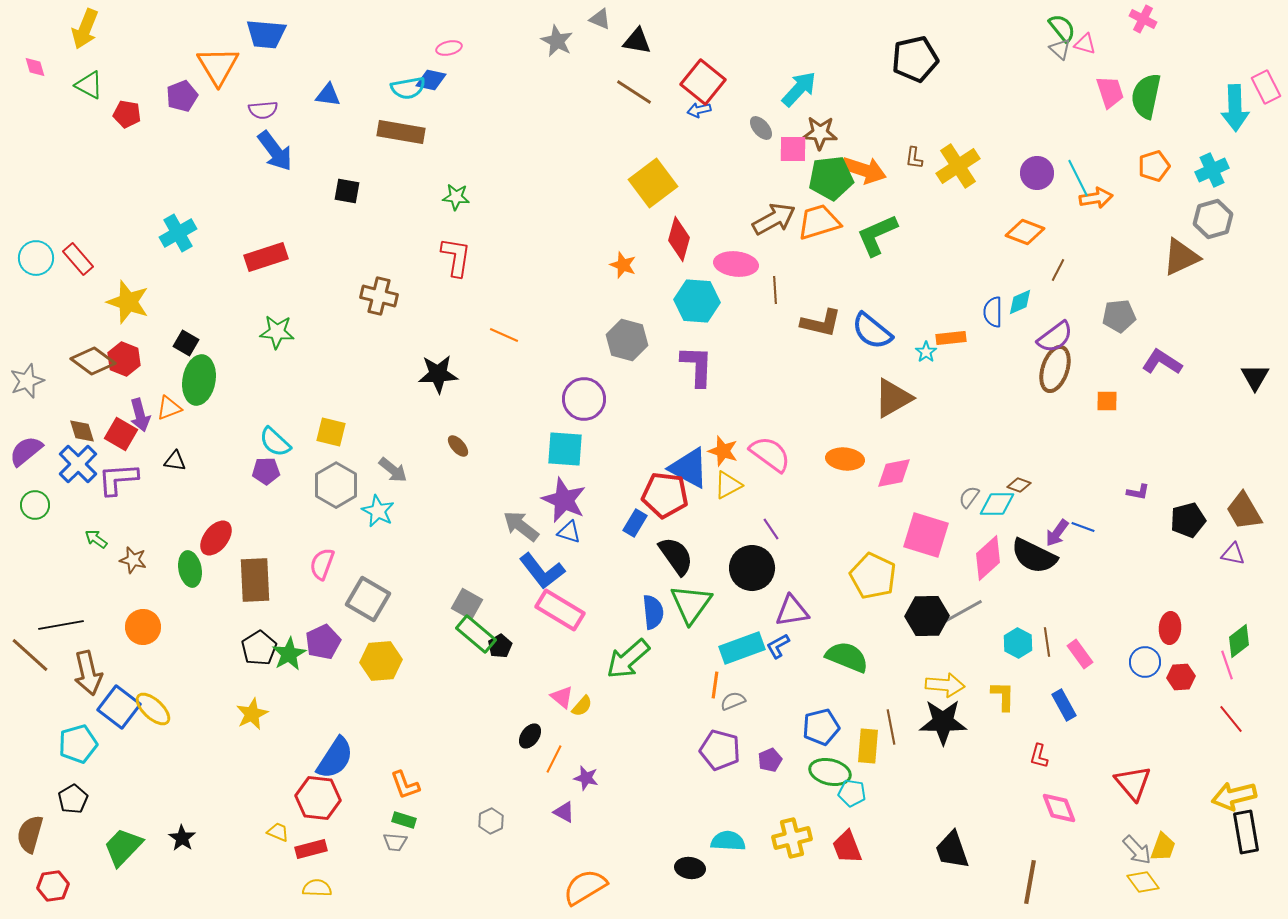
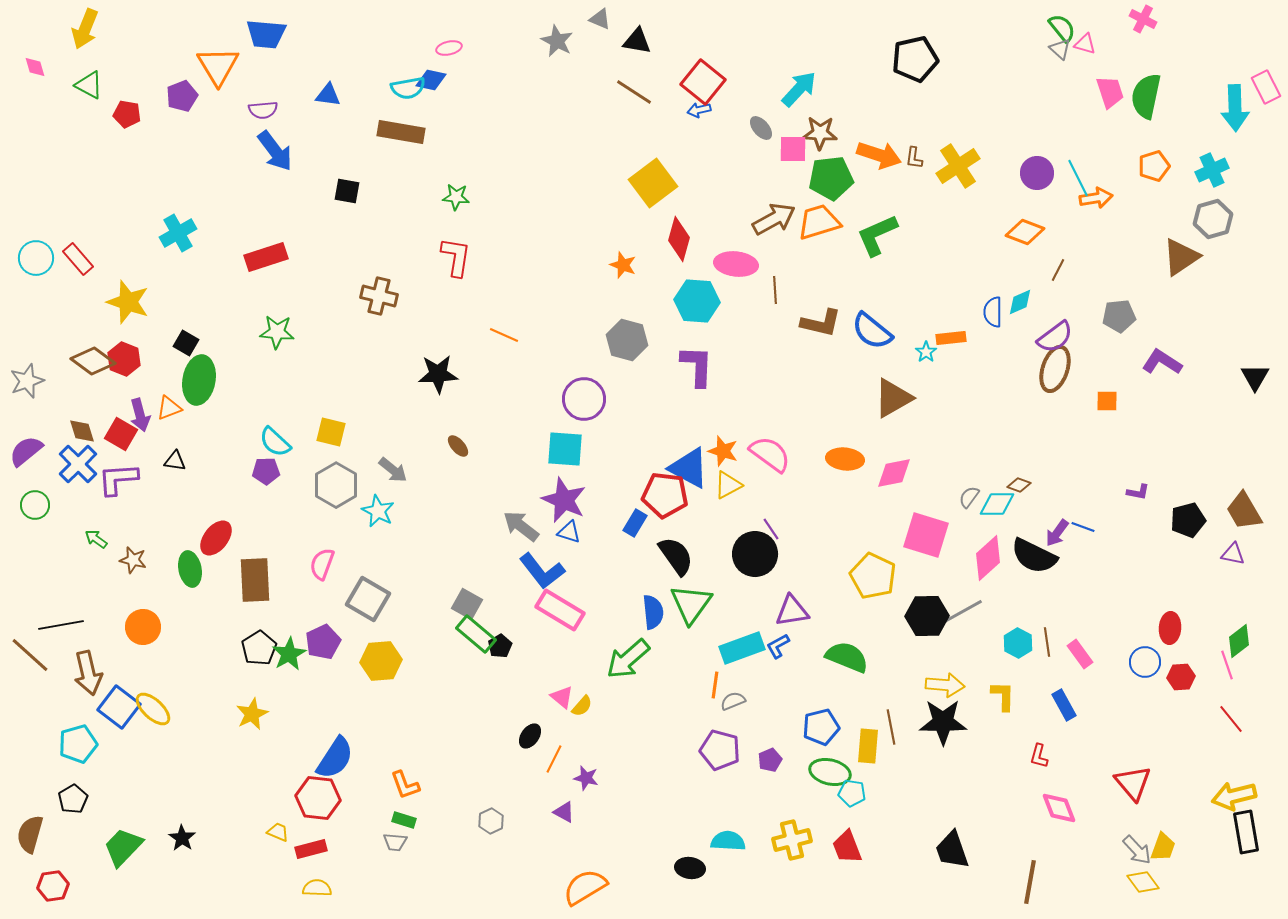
orange arrow at (864, 170): moved 15 px right, 15 px up
brown triangle at (1181, 257): rotated 9 degrees counterclockwise
black circle at (752, 568): moved 3 px right, 14 px up
yellow cross at (792, 838): moved 2 px down
